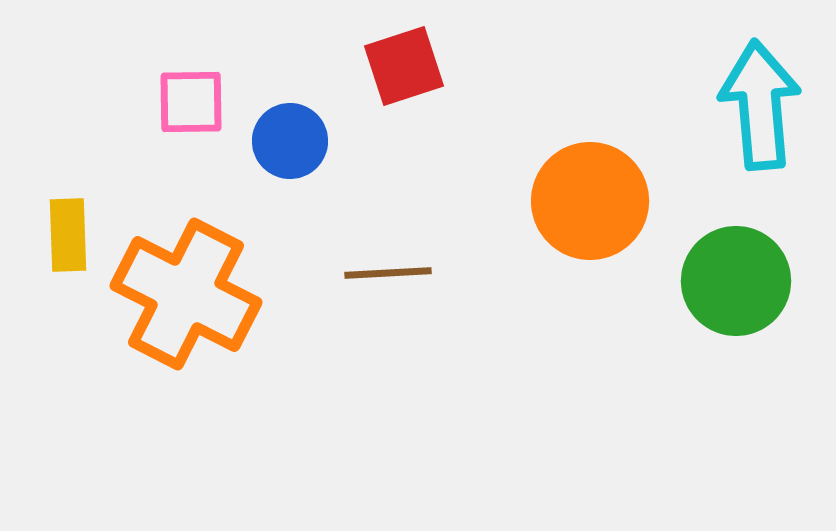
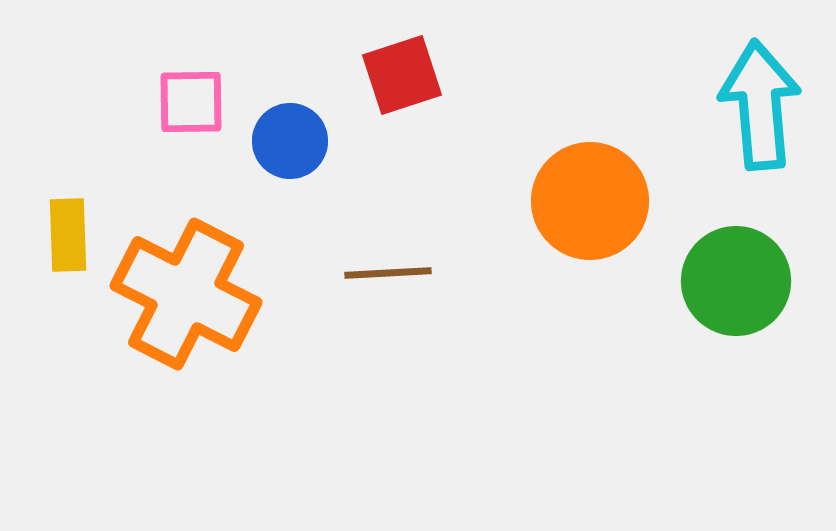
red square: moved 2 px left, 9 px down
